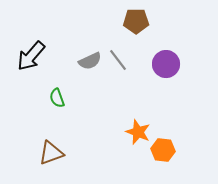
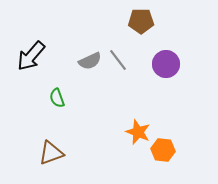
brown pentagon: moved 5 px right
